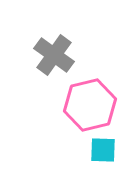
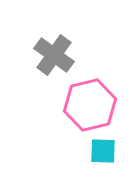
cyan square: moved 1 px down
